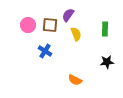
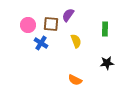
brown square: moved 1 px right, 1 px up
yellow semicircle: moved 7 px down
blue cross: moved 4 px left, 8 px up
black star: moved 1 px down
